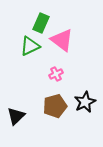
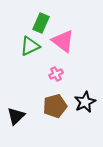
pink triangle: moved 1 px right, 1 px down
